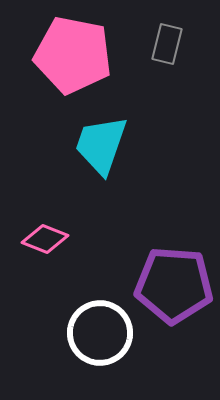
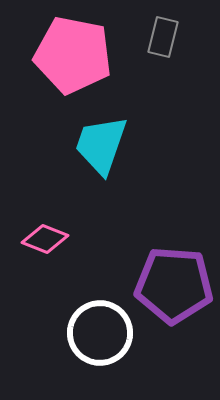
gray rectangle: moved 4 px left, 7 px up
